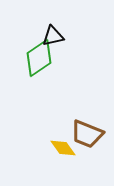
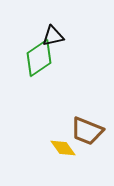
brown trapezoid: moved 3 px up
